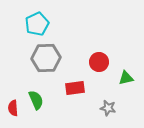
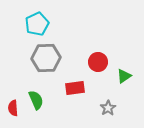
red circle: moved 1 px left
green triangle: moved 2 px left, 2 px up; rotated 21 degrees counterclockwise
gray star: rotated 28 degrees clockwise
